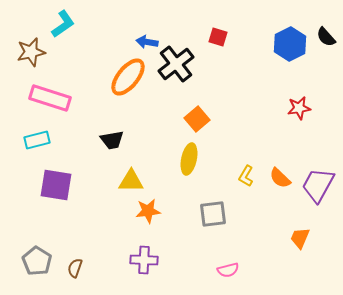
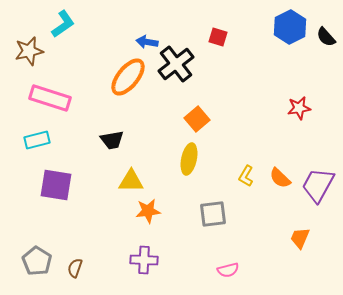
blue hexagon: moved 17 px up
brown star: moved 2 px left, 1 px up
